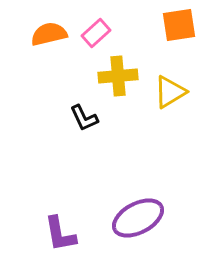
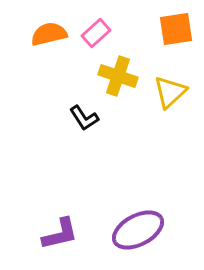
orange square: moved 3 px left, 4 px down
yellow cross: rotated 24 degrees clockwise
yellow triangle: rotated 12 degrees counterclockwise
black L-shape: rotated 8 degrees counterclockwise
purple ellipse: moved 12 px down
purple L-shape: rotated 93 degrees counterclockwise
